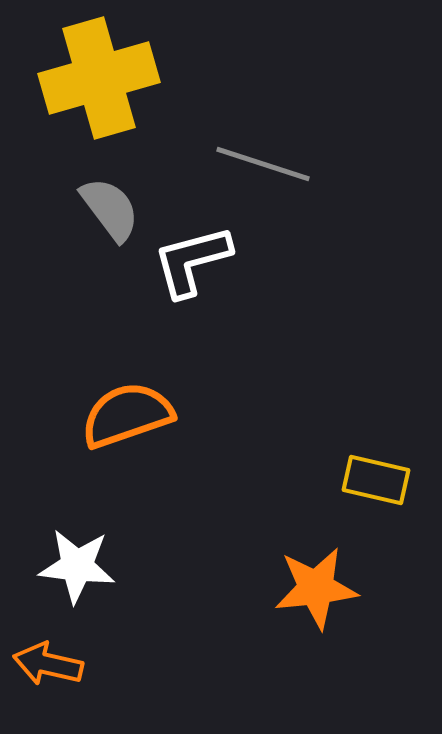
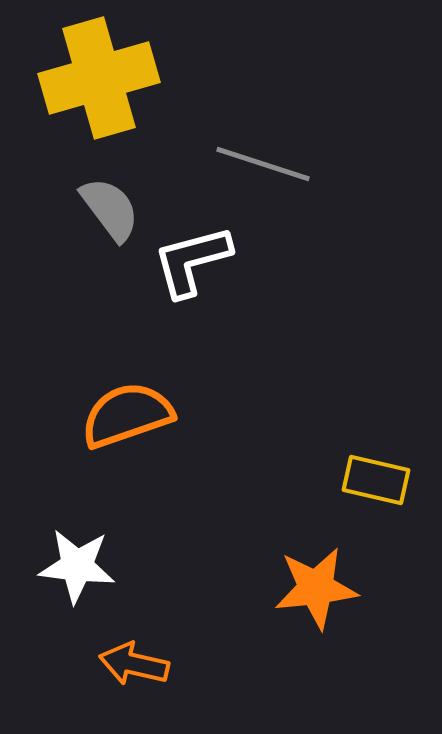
orange arrow: moved 86 px right
